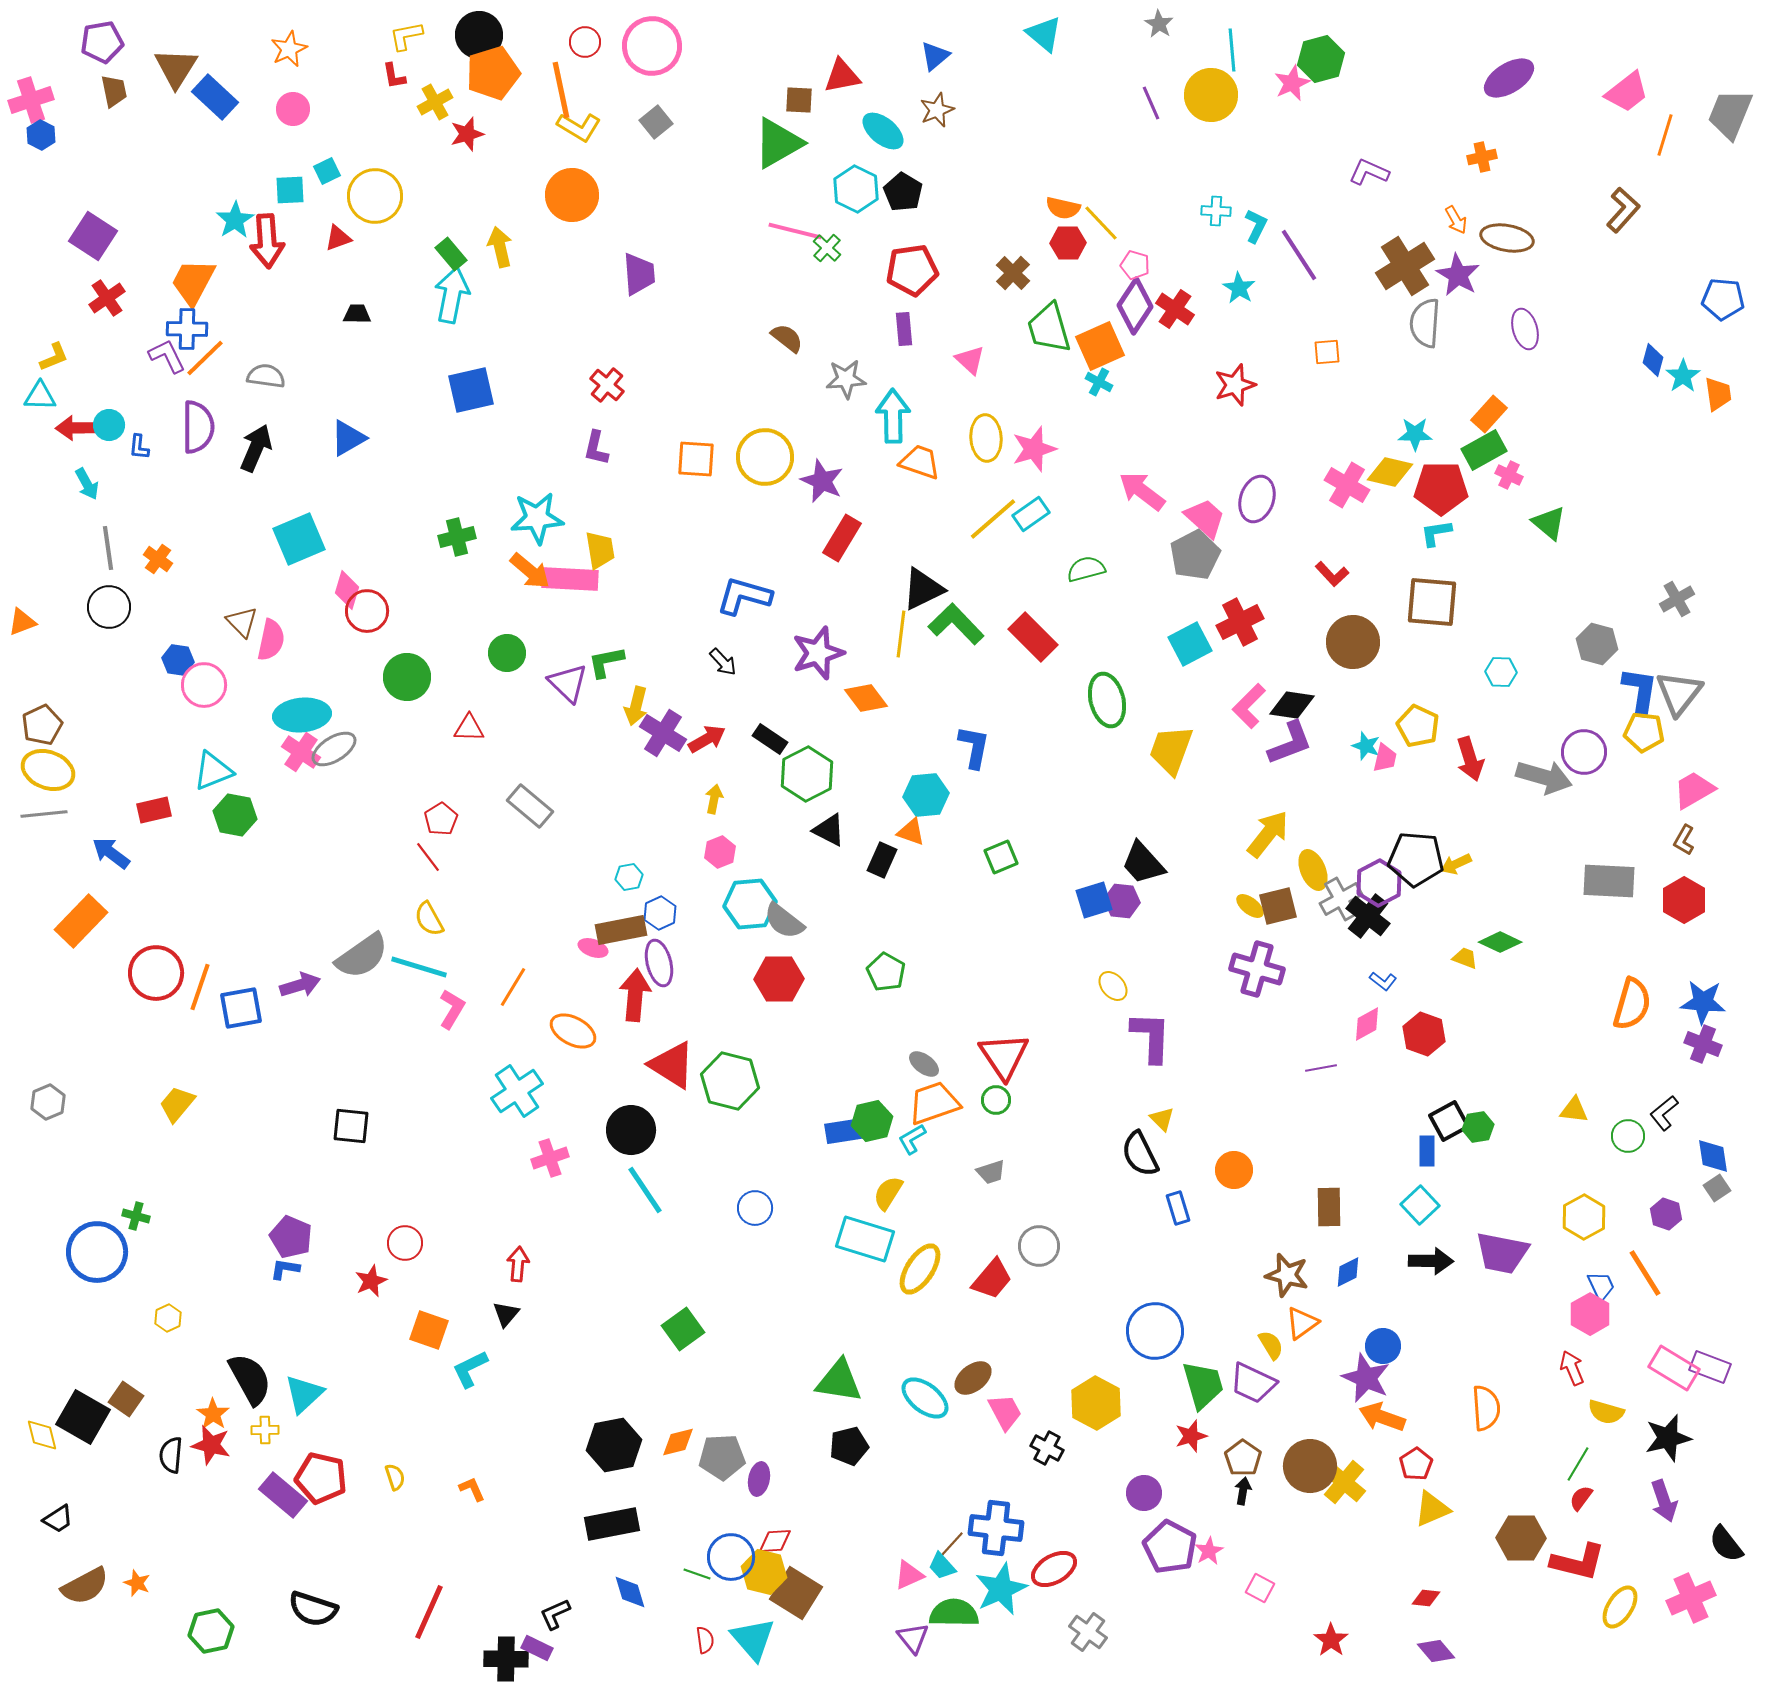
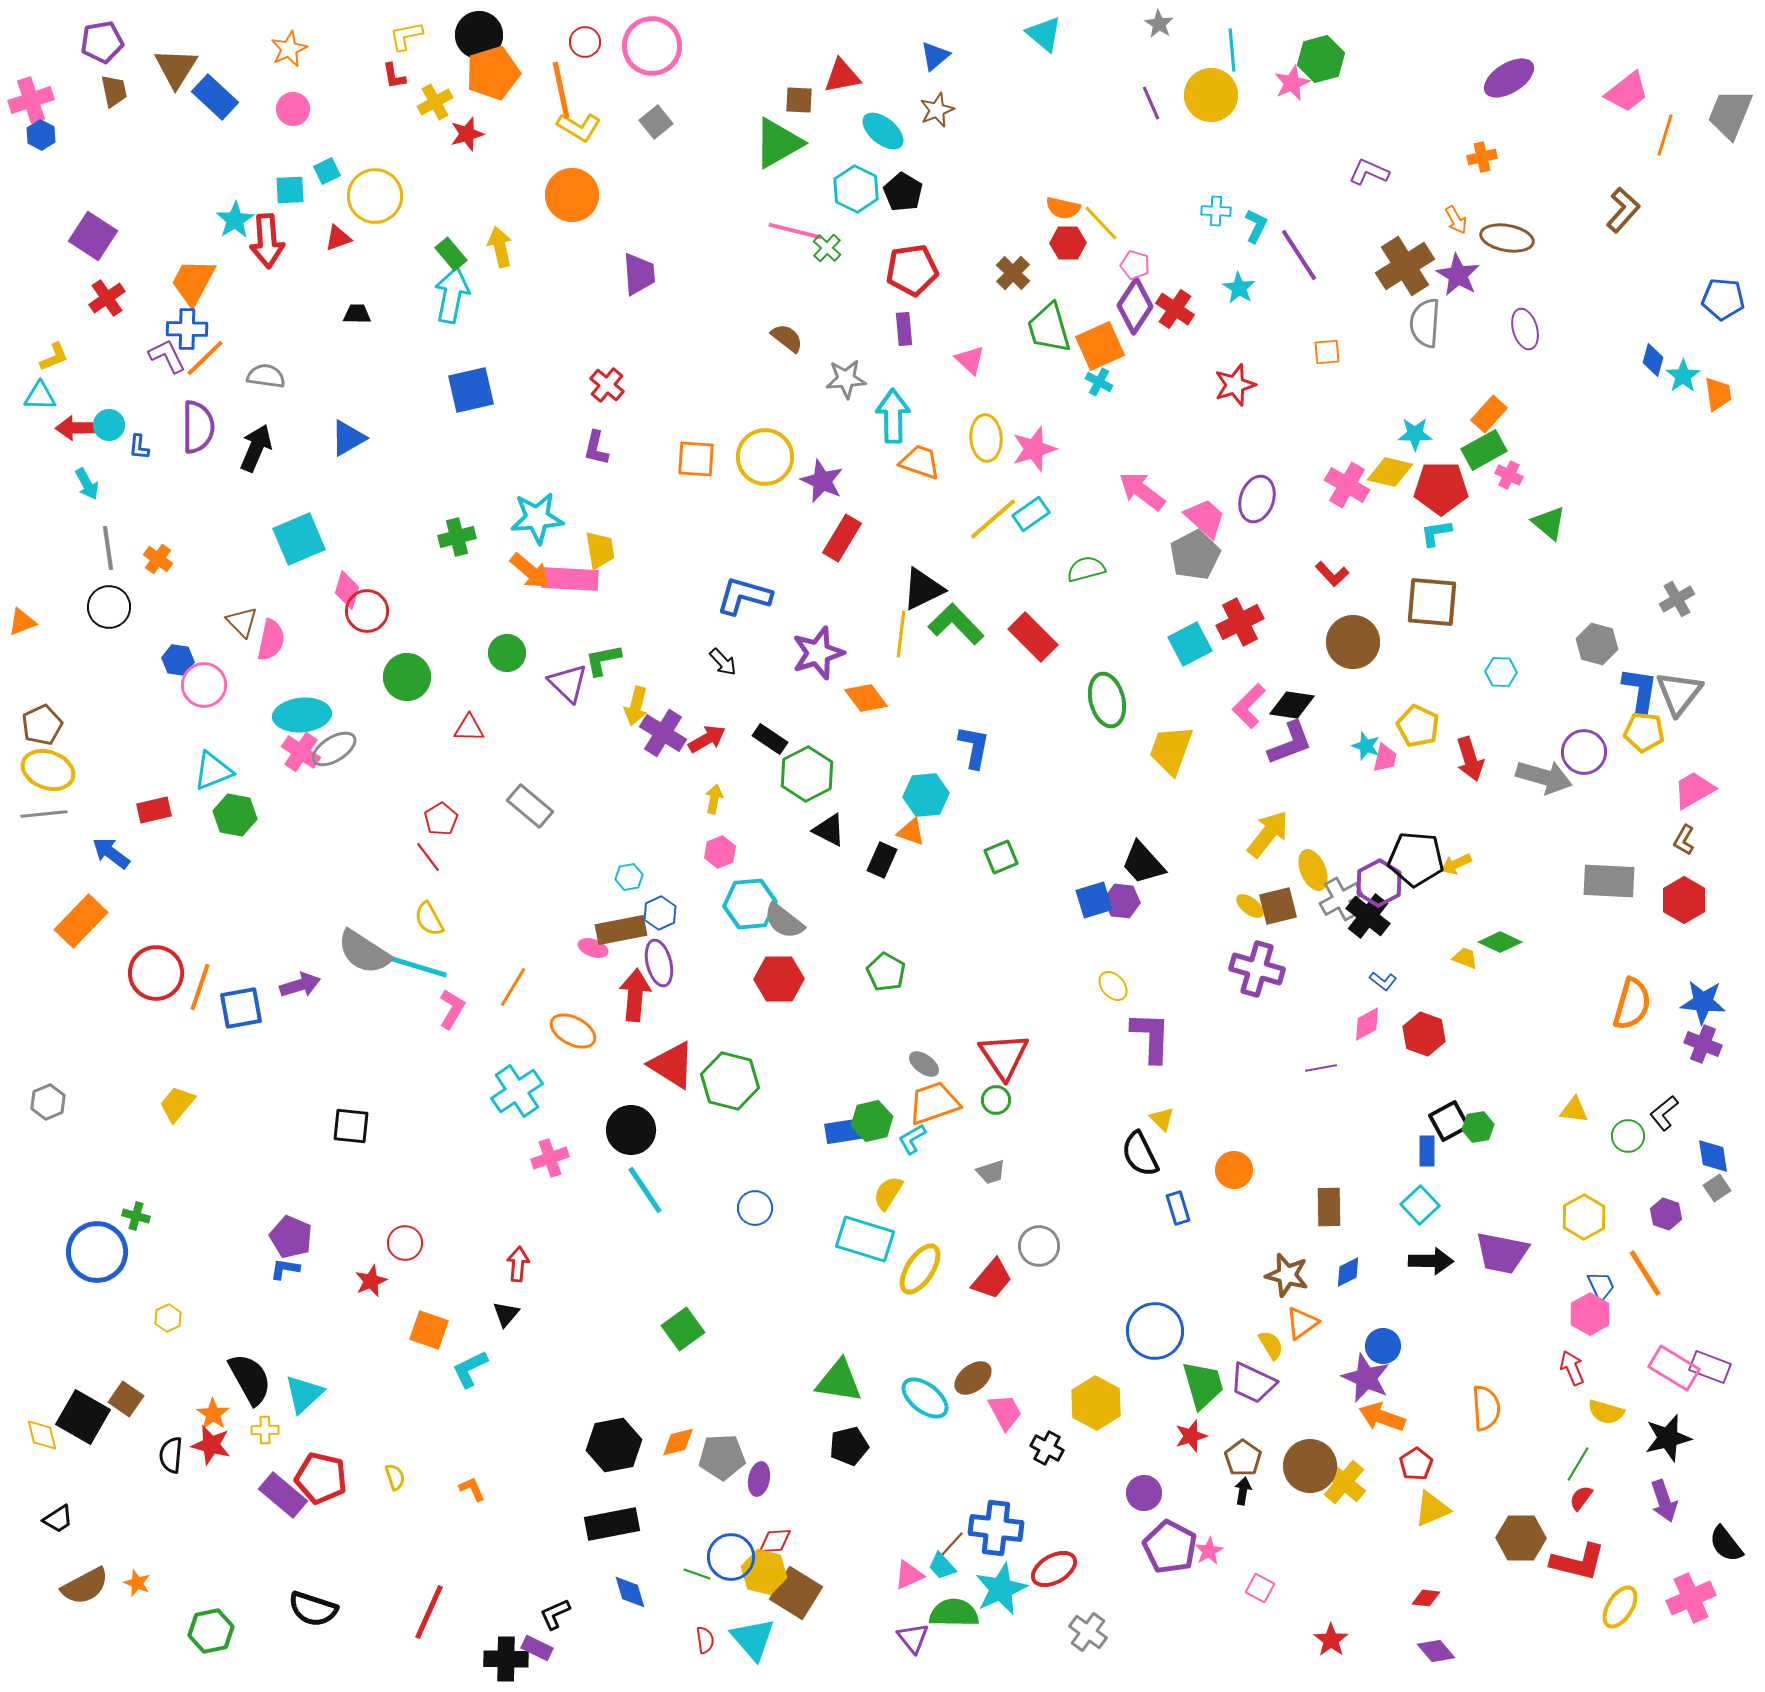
green L-shape at (606, 662): moved 3 px left, 2 px up
gray semicircle at (362, 956): moved 2 px right, 4 px up; rotated 68 degrees clockwise
